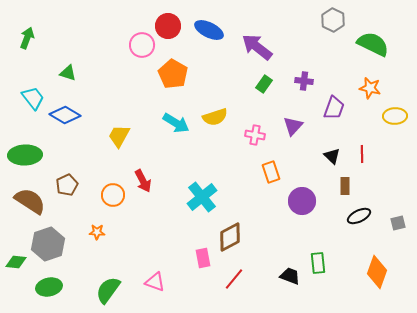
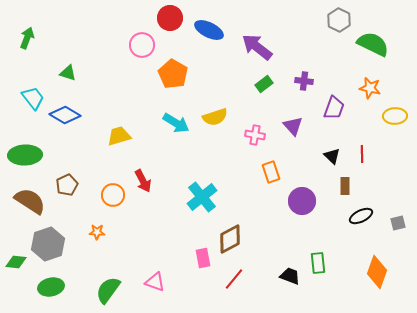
gray hexagon at (333, 20): moved 6 px right
red circle at (168, 26): moved 2 px right, 8 px up
green rectangle at (264, 84): rotated 18 degrees clockwise
purple triangle at (293, 126): rotated 25 degrees counterclockwise
yellow trapezoid at (119, 136): rotated 45 degrees clockwise
black ellipse at (359, 216): moved 2 px right
brown diamond at (230, 237): moved 2 px down
green ellipse at (49, 287): moved 2 px right
